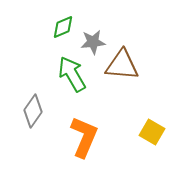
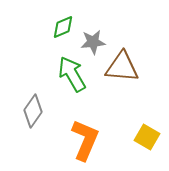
brown triangle: moved 2 px down
yellow square: moved 5 px left, 5 px down
orange L-shape: moved 1 px right, 3 px down
